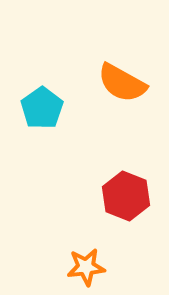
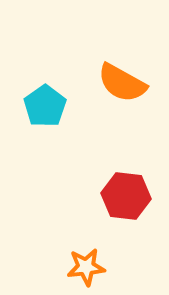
cyan pentagon: moved 3 px right, 2 px up
red hexagon: rotated 15 degrees counterclockwise
